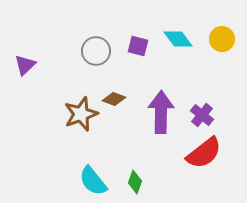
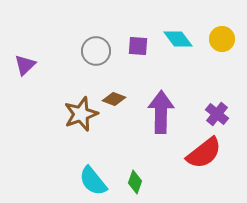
purple square: rotated 10 degrees counterclockwise
purple cross: moved 15 px right, 1 px up
